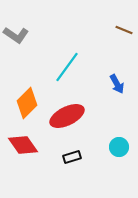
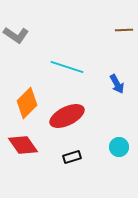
brown line: rotated 24 degrees counterclockwise
cyan line: rotated 72 degrees clockwise
